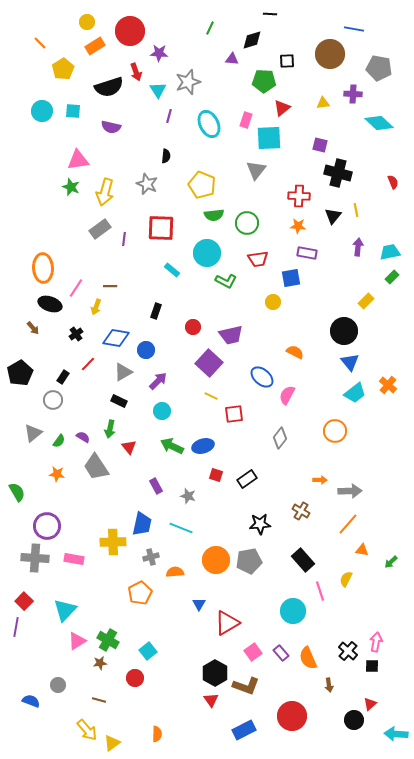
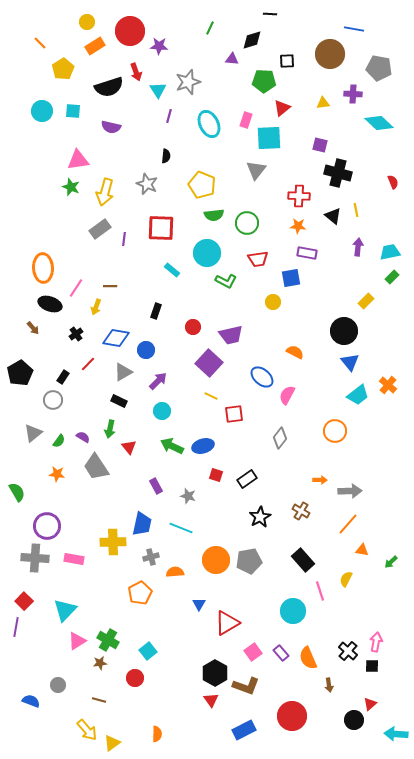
purple star at (159, 53): moved 7 px up
black triangle at (333, 216): rotated 30 degrees counterclockwise
cyan trapezoid at (355, 393): moved 3 px right, 2 px down
black star at (260, 524): moved 7 px up; rotated 25 degrees counterclockwise
